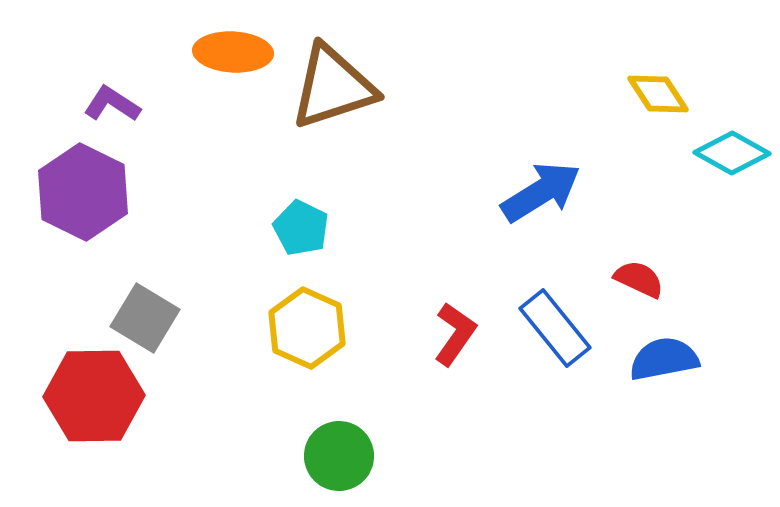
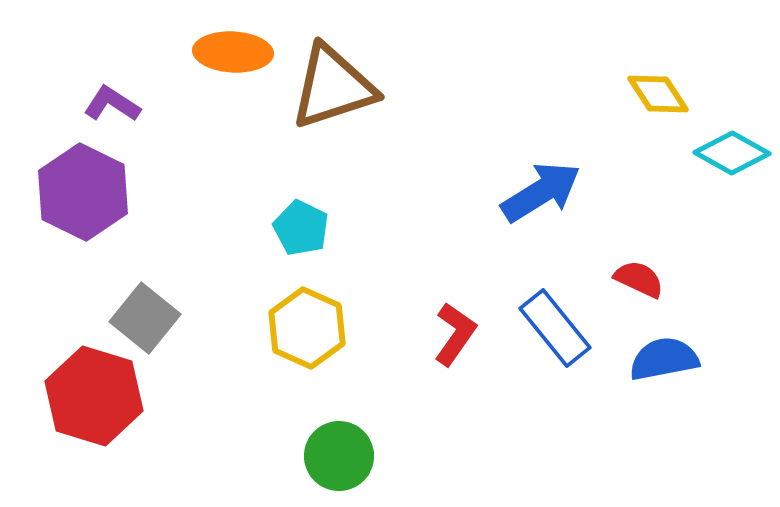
gray square: rotated 8 degrees clockwise
red hexagon: rotated 18 degrees clockwise
